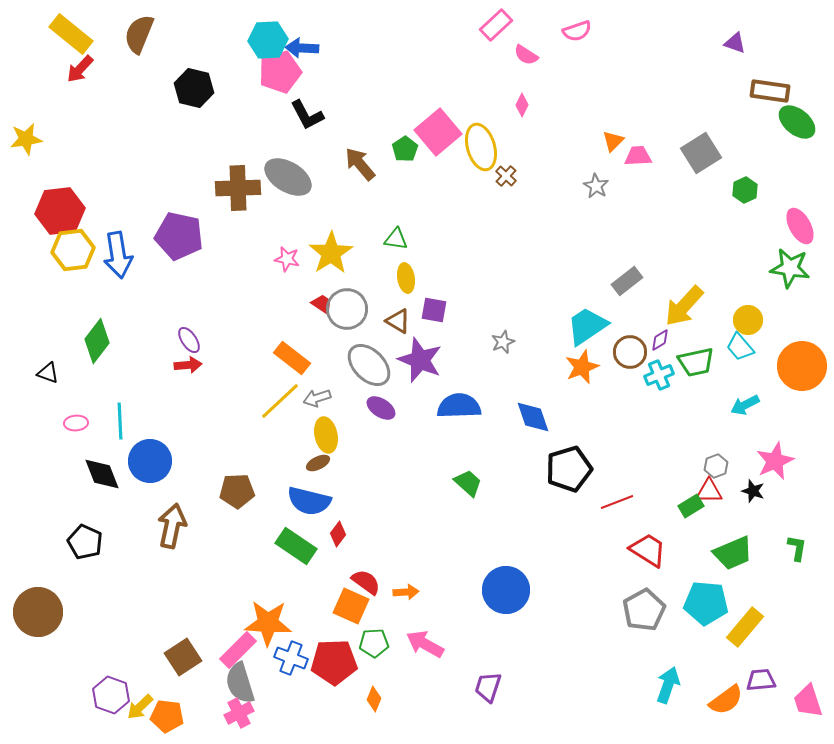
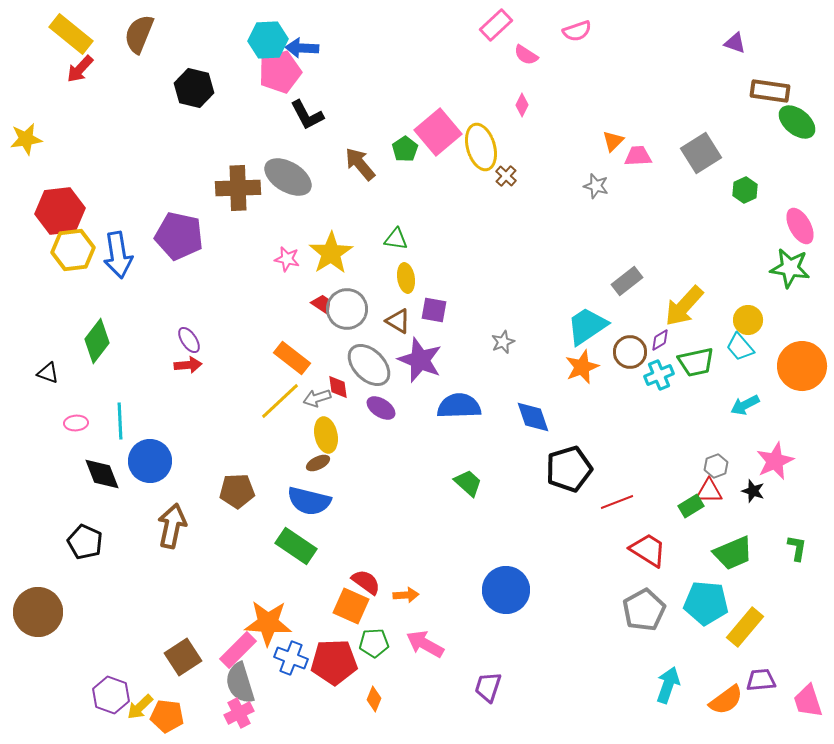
gray star at (596, 186): rotated 15 degrees counterclockwise
red diamond at (338, 534): moved 147 px up; rotated 45 degrees counterclockwise
orange arrow at (406, 592): moved 3 px down
